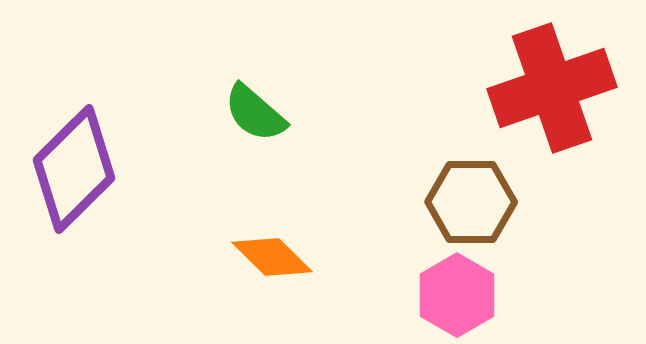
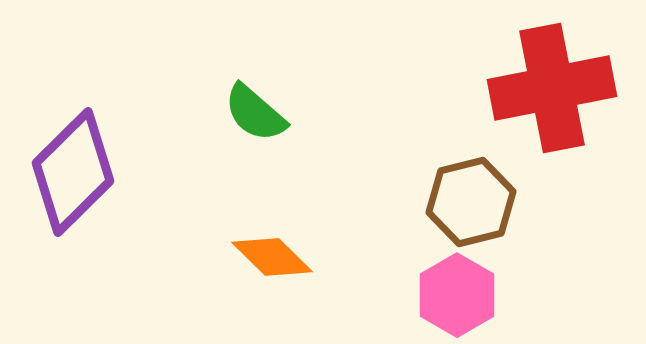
red cross: rotated 8 degrees clockwise
purple diamond: moved 1 px left, 3 px down
brown hexagon: rotated 14 degrees counterclockwise
